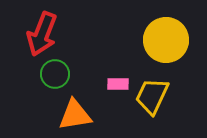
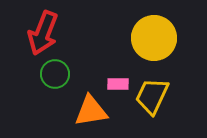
red arrow: moved 1 px right, 1 px up
yellow circle: moved 12 px left, 2 px up
orange triangle: moved 16 px right, 4 px up
